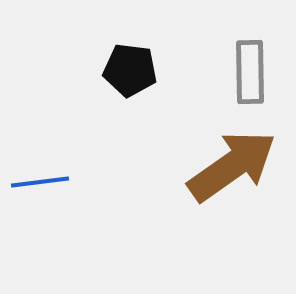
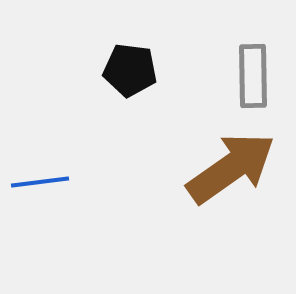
gray rectangle: moved 3 px right, 4 px down
brown arrow: moved 1 px left, 2 px down
